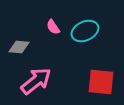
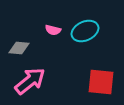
pink semicircle: moved 3 px down; rotated 42 degrees counterclockwise
gray diamond: moved 1 px down
pink arrow: moved 6 px left
